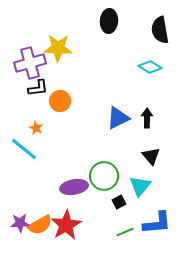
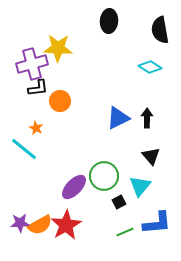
purple cross: moved 2 px right, 1 px down
purple ellipse: rotated 36 degrees counterclockwise
